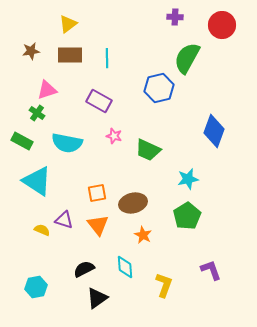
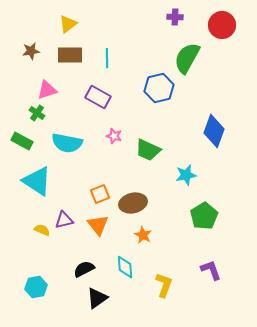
purple rectangle: moved 1 px left, 4 px up
cyan star: moved 2 px left, 4 px up
orange square: moved 3 px right, 1 px down; rotated 12 degrees counterclockwise
green pentagon: moved 17 px right
purple triangle: rotated 30 degrees counterclockwise
